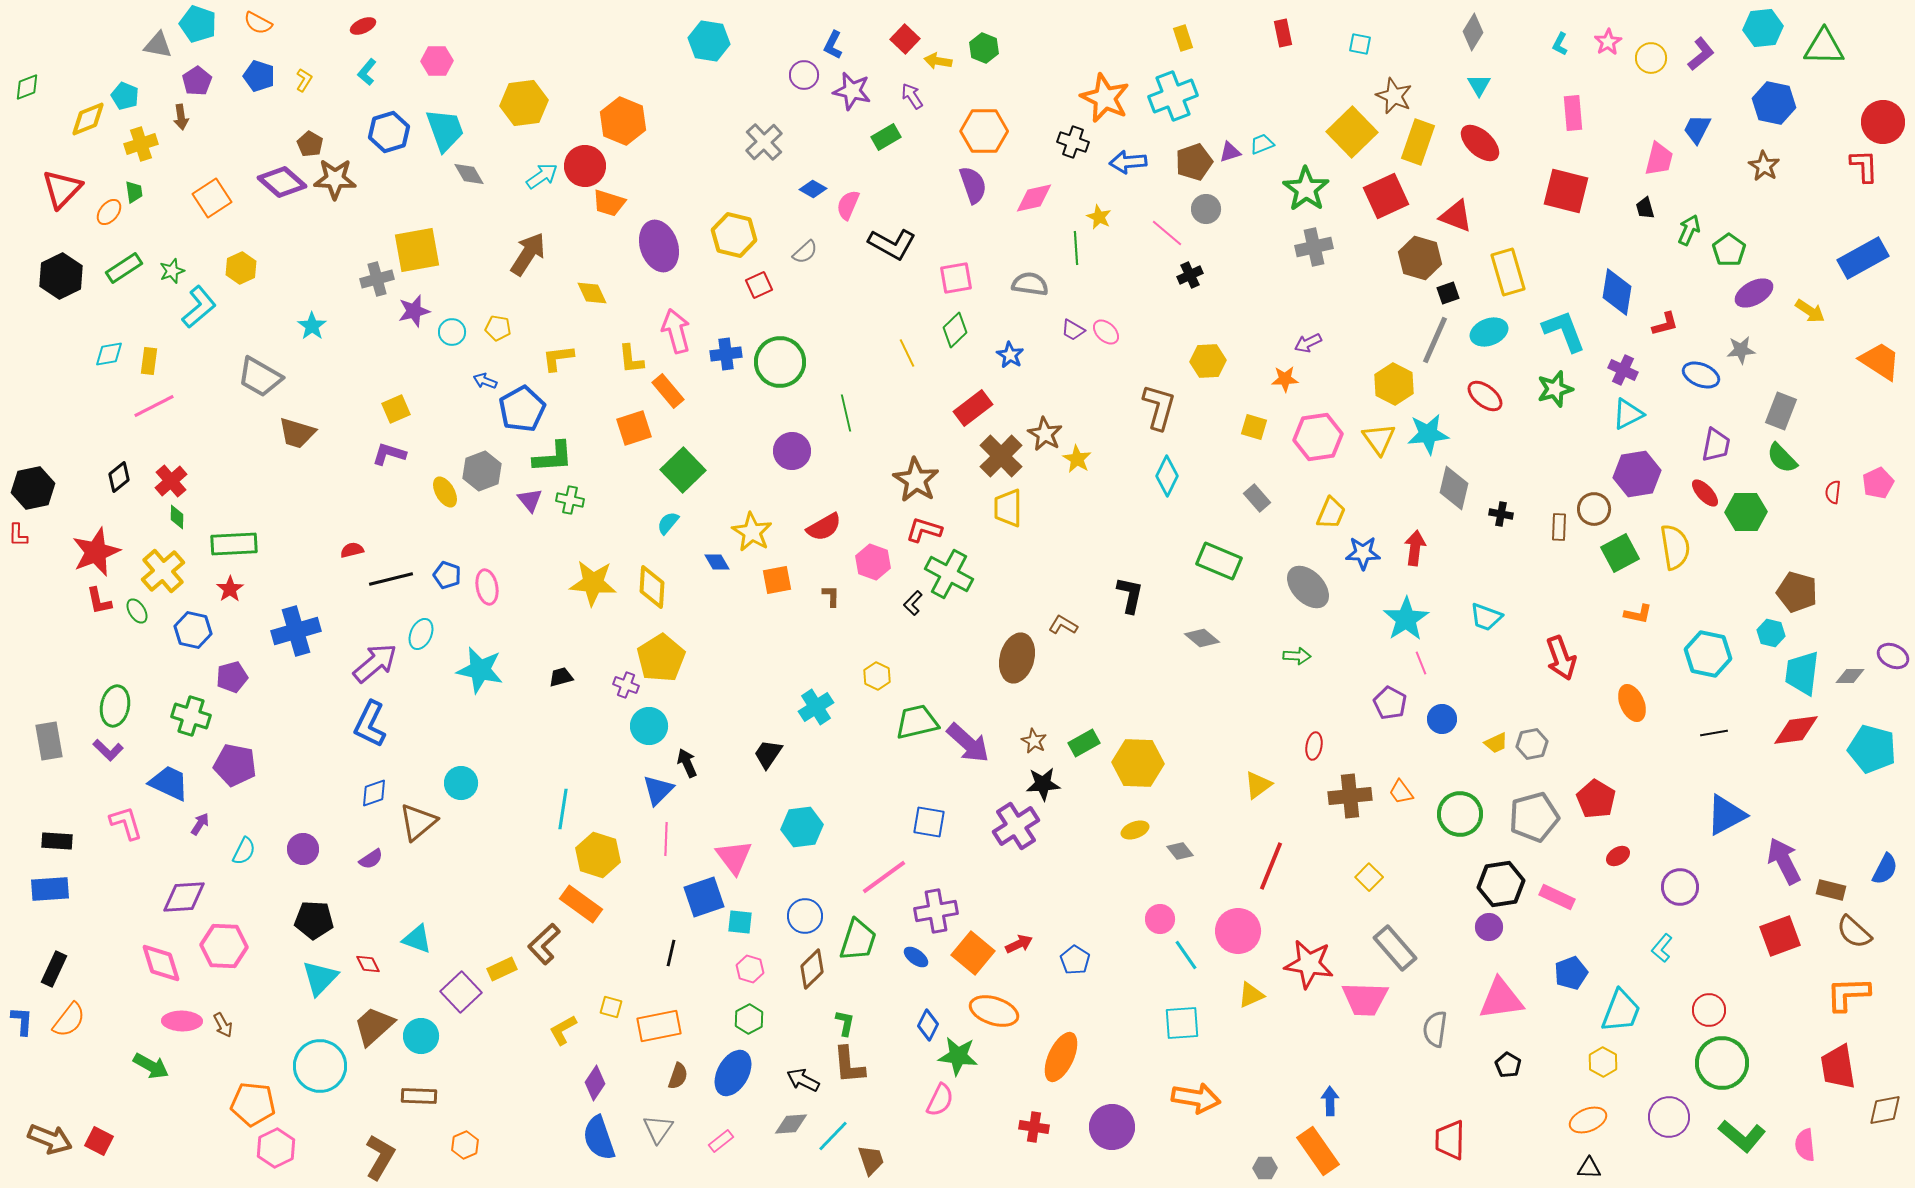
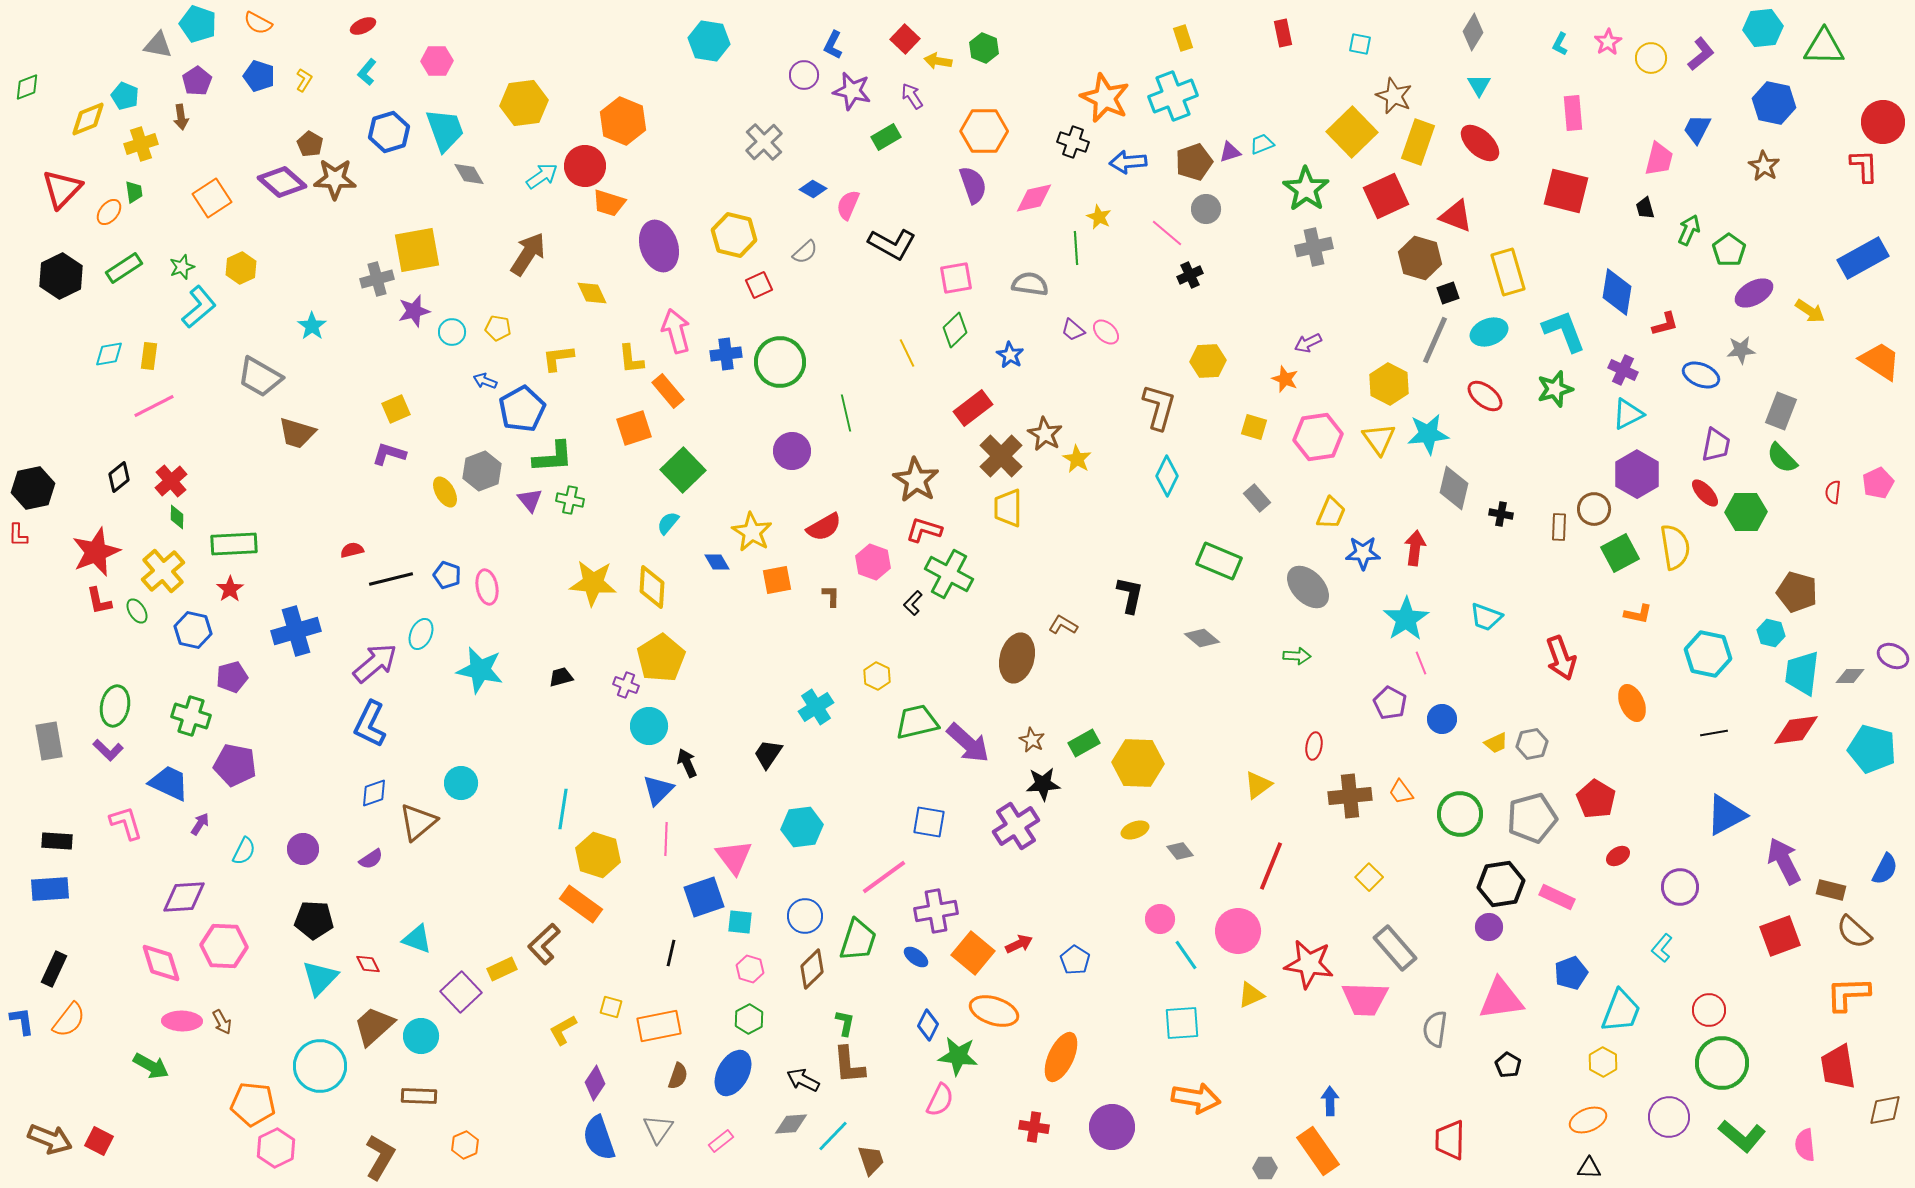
green star at (172, 271): moved 10 px right, 4 px up
purple trapezoid at (1073, 330): rotated 10 degrees clockwise
yellow rectangle at (149, 361): moved 5 px up
orange star at (1285, 379): rotated 24 degrees clockwise
yellow hexagon at (1394, 384): moved 5 px left
purple hexagon at (1637, 474): rotated 21 degrees counterclockwise
brown star at (1034, 741): moved 2 px left, 1 px up
gray pentagon at (1534, 817): moved 2 px left, 1 px down
blue L-shape at (22, 1021): rotated 12 degrees counterclockwise
brown arrow at (223, 1025): moved 1 px left, 3 px up
